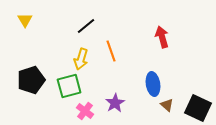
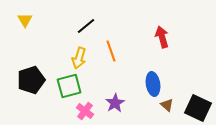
yellow arrow: moved 2 px left, 1 px up
